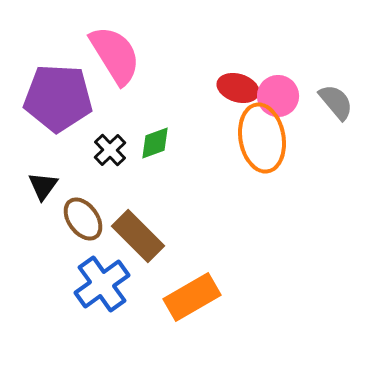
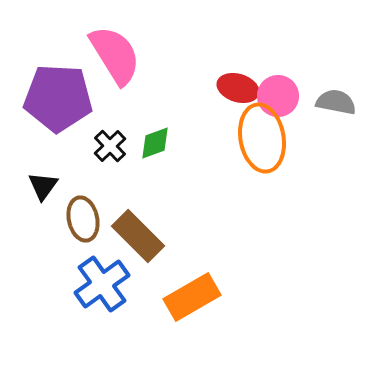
gray semicircle: rotated 39 degrees counterclockwise
black cross: moved 4 px up
brown ellipse: rotated 24 degrees clockwise
